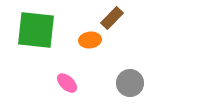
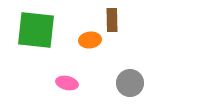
brown rectangle: moved 2 px down; rotated 45 degrees counterclockwise
pink ellipse: rotated 30 degrees counterclockwise
